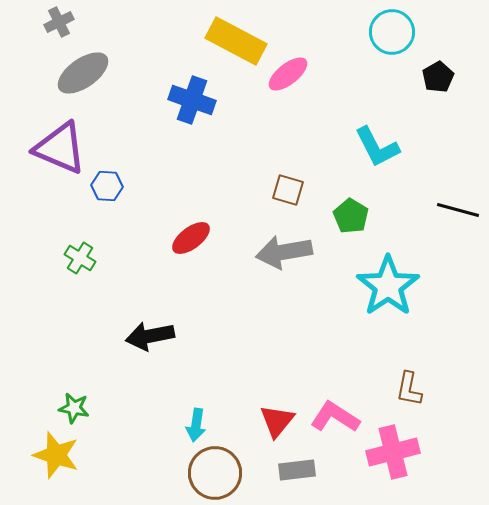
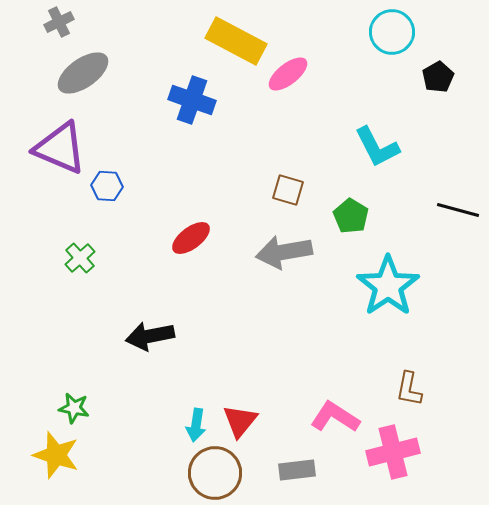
green cross: rotated 16 degrees clockwise
red triangle: moved 37 px left
